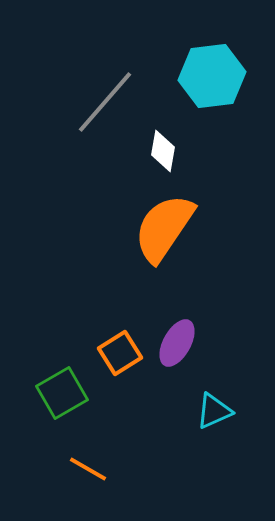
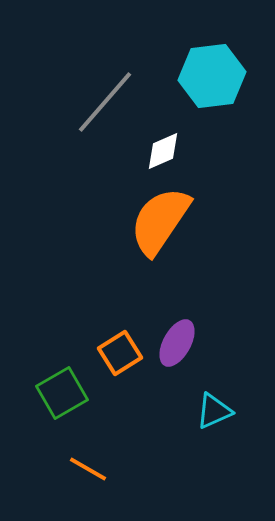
white diamond: rotated 57 degrees clockwise
orange semicircle: moved 4 px left, 7 px up
